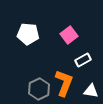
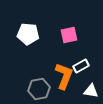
pink square: rotated 24 degrees clockwise
white rectangle: moved 2 px left, 6 px down
orange L-shape: moved 7 px up
gray hexagon: rotated 15 degrees clockwise
